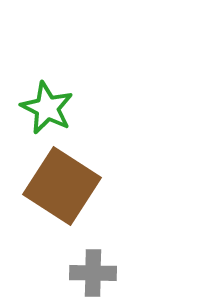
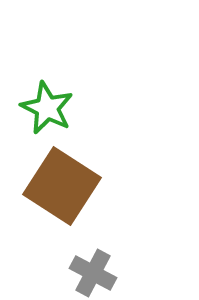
gray cross: rotated 27 degrees clockwise
